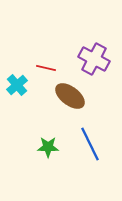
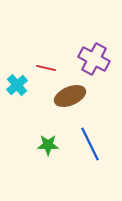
brown ellipse: rotated 60 degrees counterclockwise
green star: moved 2 px up
